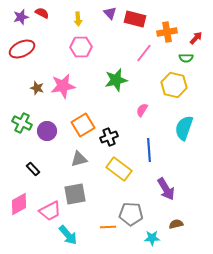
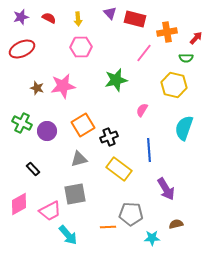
red semicircle: moved 7 px right, 5 px down
